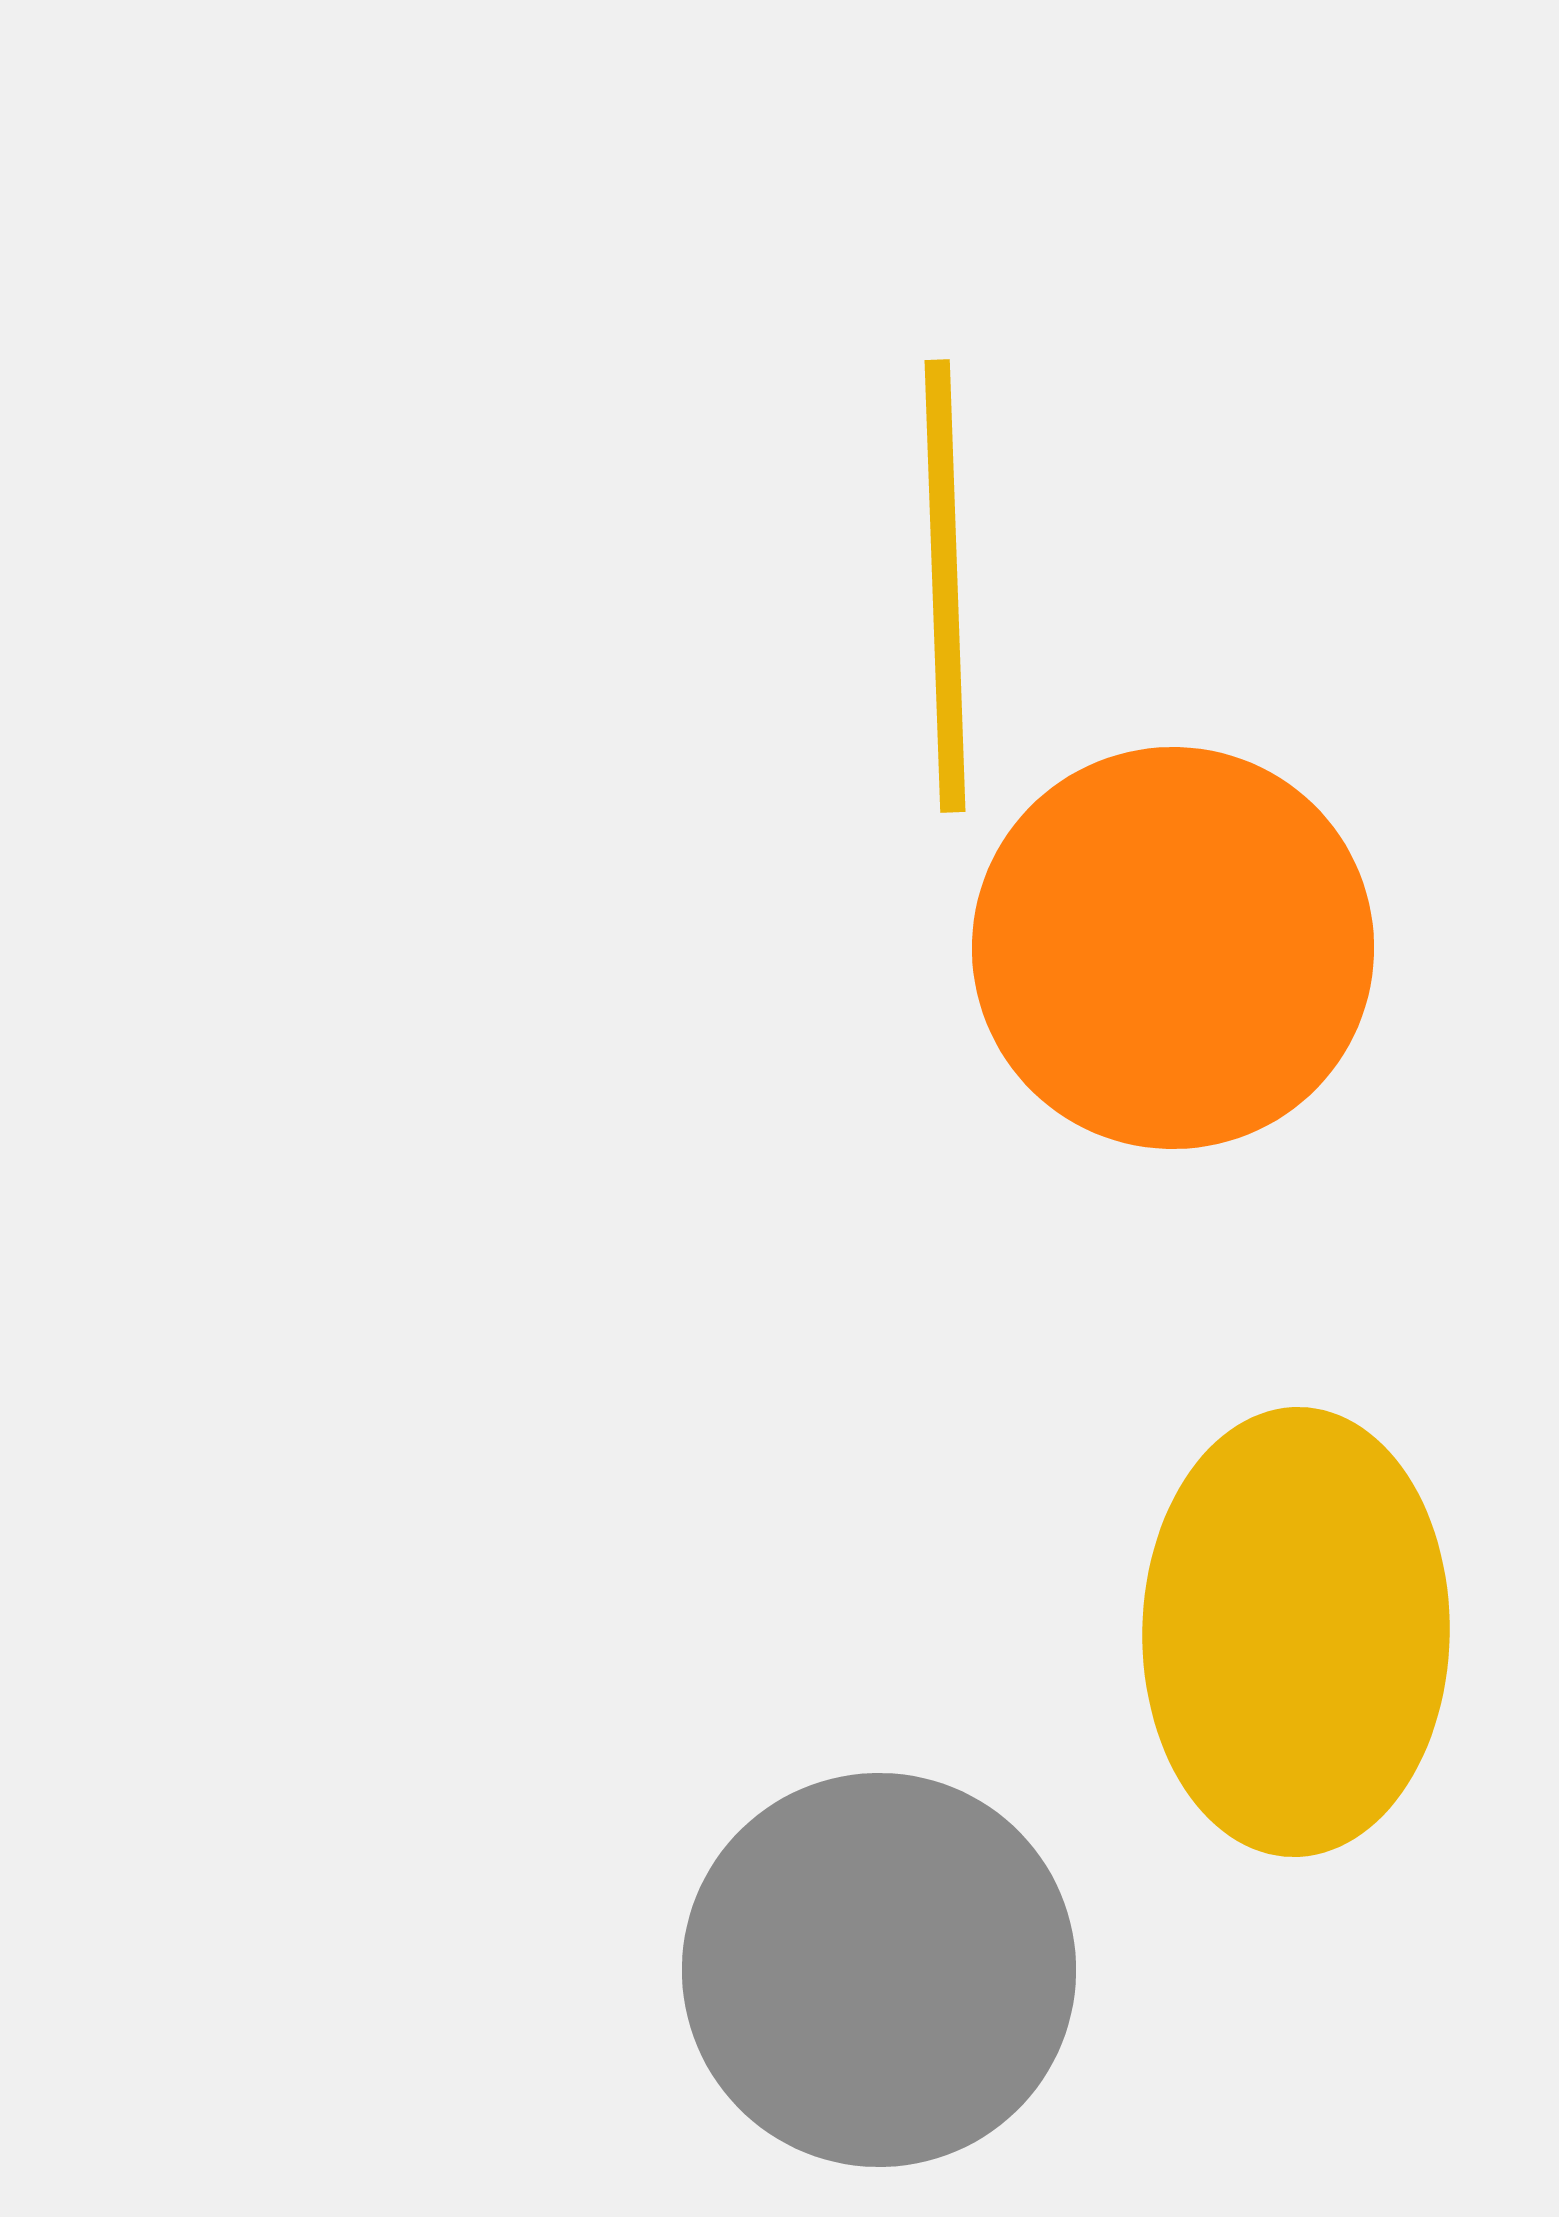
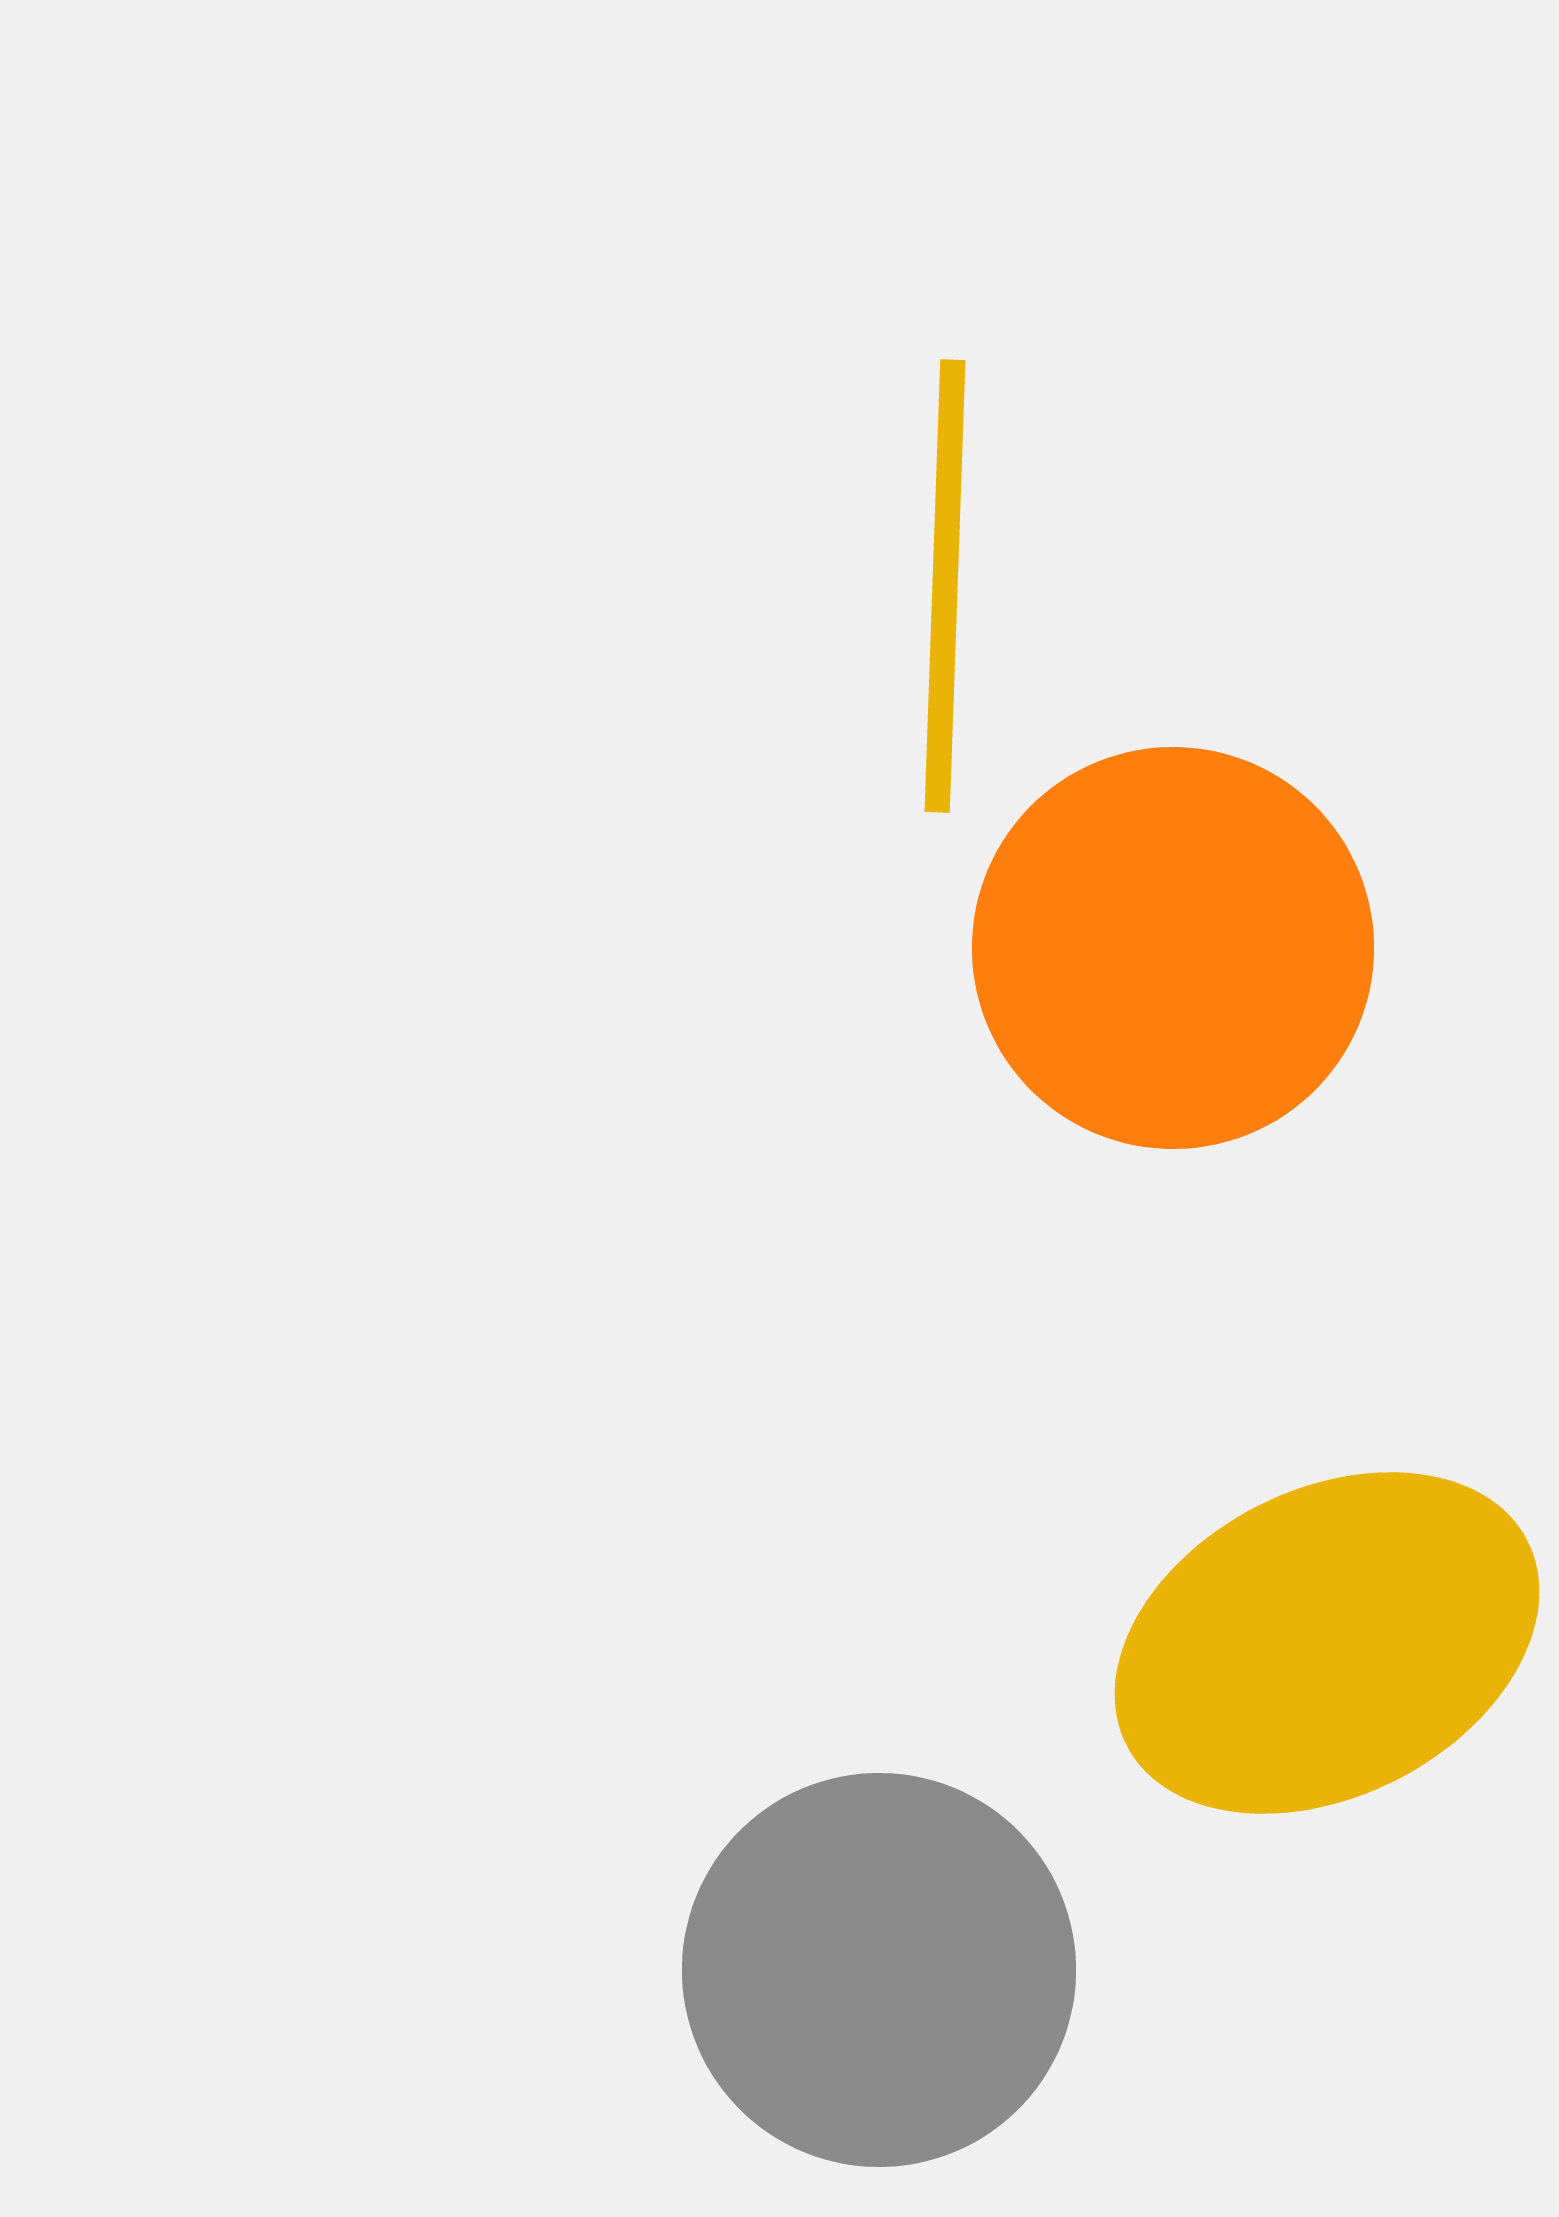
yellow line: rotated 4 degrees clockwise
yellow ellipse: moved 31 px right, 11 px down; rotated 62 degrees clockwise
